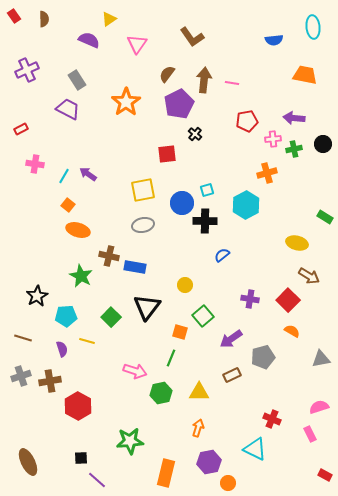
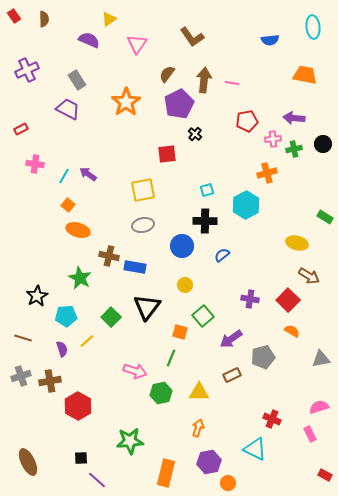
blue semicircle at (274, 40): moved 4 px left
blue circle at (182, 203): moved 43 px down
green star at (81, 276): moved 1 px left, 2 px down
yellow line at (87, 341): rotated 56 degrees counterclockwise
